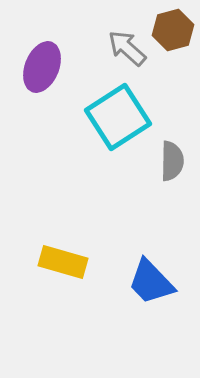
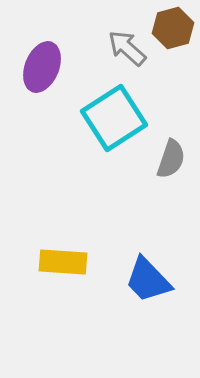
brown hexagon: moved 2 px up
cyan square: moved 4 px left, 1 px down
gray semicircle: moved 1 px left, 2 px up; rotated 18 degrees clockwise
yellow rectangle: rotated 12 degrees counterclockwise
blue trapezoid: moved 3 px left, 2 px up
